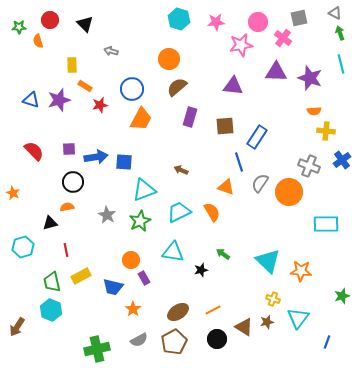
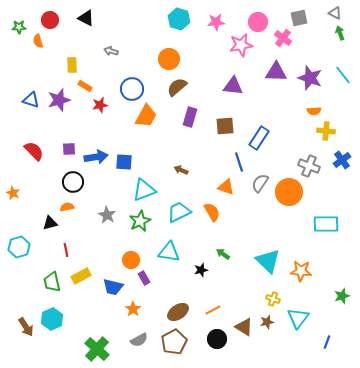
black triangle at (85, 24): moved 1 px right, 6 px up; rotated 18 degrees counterclockwise
cyan line at (341, 64): moved 2 px right, 11 px down; rotated 24 degrees counterclockwise
orange trapezoid at (141, 119): moved 5 px right, 3 px up
blue rectangle at (257, 137): moved 2 px right, 1 px down
cyan hexagon at (23, 247): moved 4 px left
cyan triangle at (173, 252): moved 4 px left
cyan hexagon at (51, 310): moved 1 px right, 9 px down; rotated 15 degrees clockwise
brown arrow at (17, 327): moved 9 px right; rotated 66 degrees counterclockwise
green cross at (97, 349): rotated 35 degrees counterclockwise
